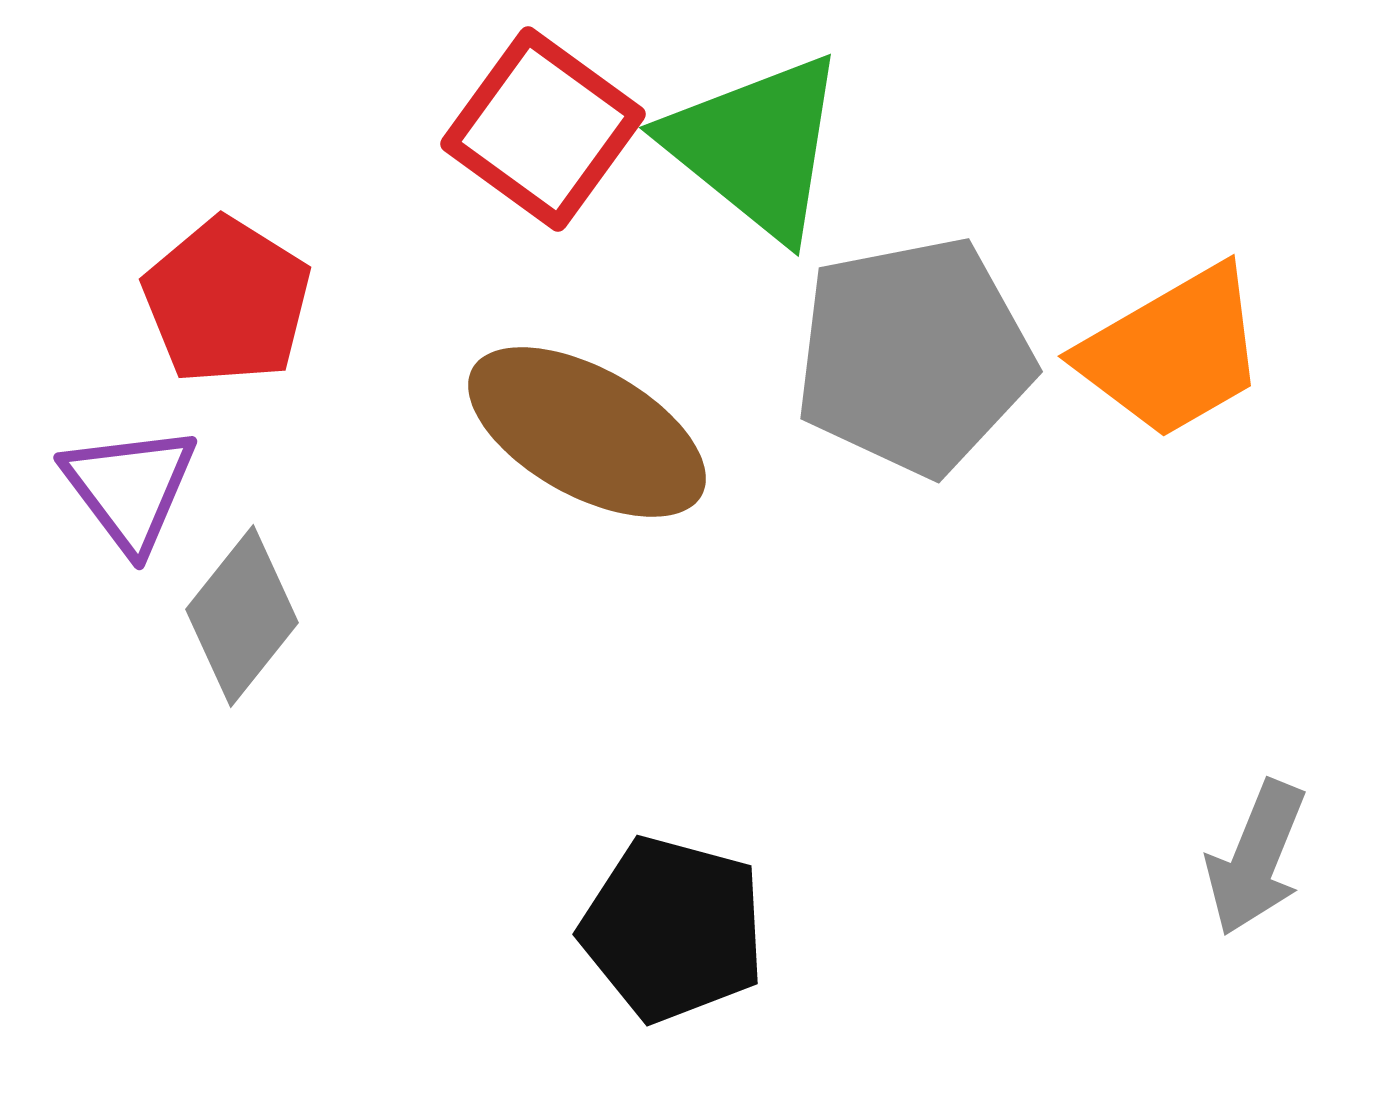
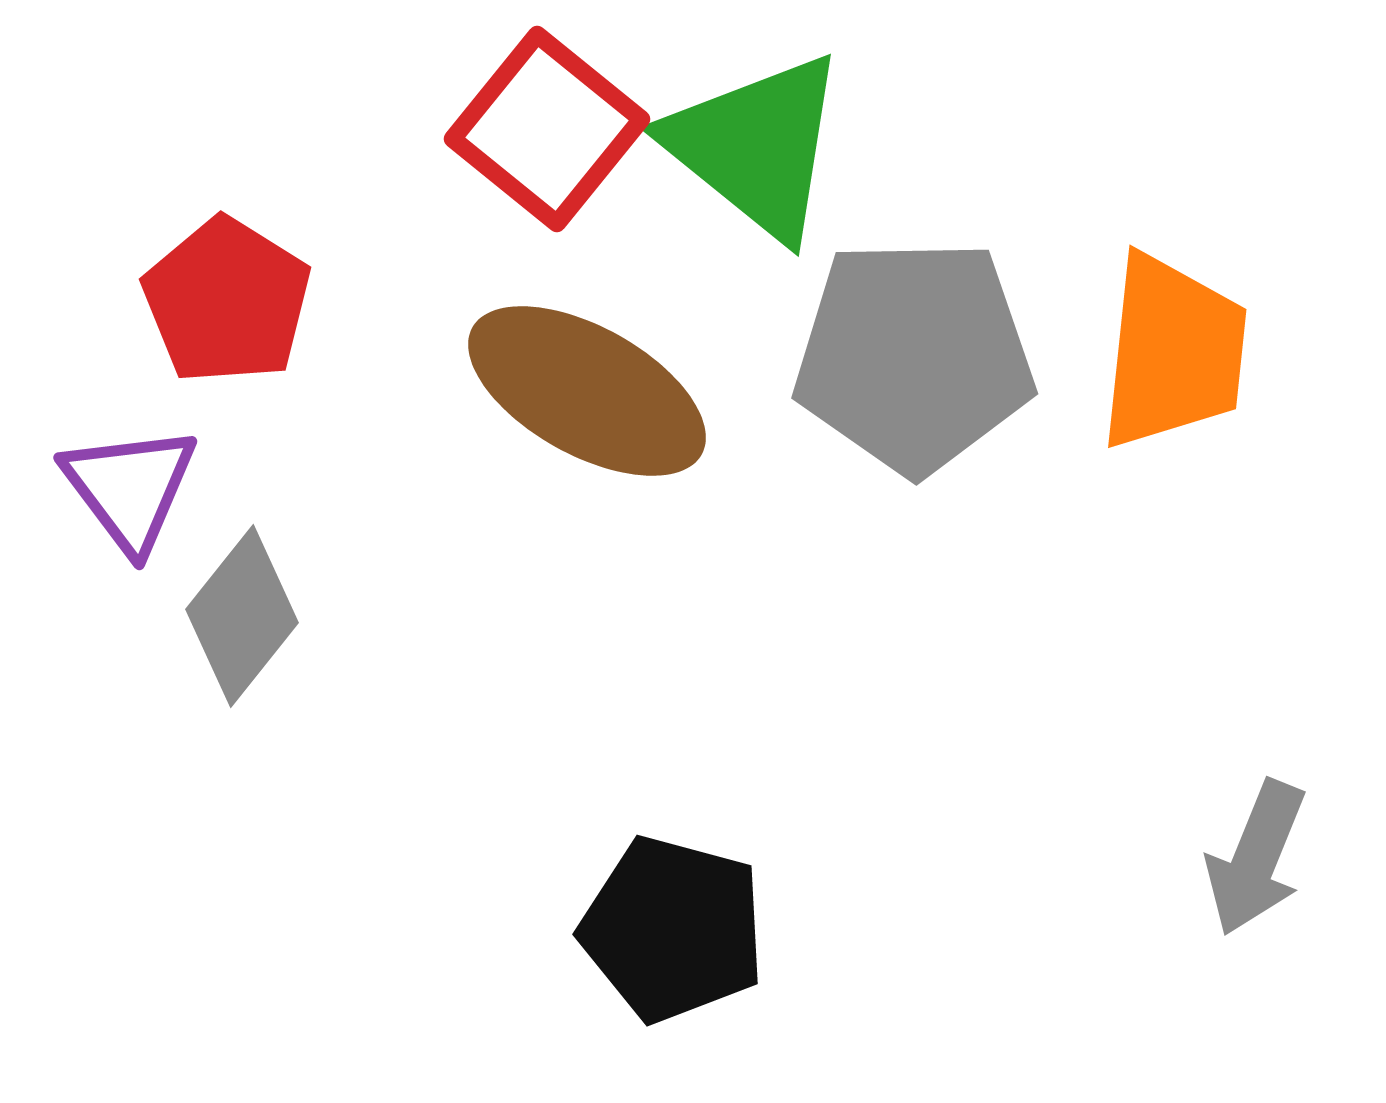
red square: moved 4 px right; rotated 3 degrees clockwise
orange trapezoid: rotated 54 degrees counterclockwise
gray pentagon: rotated 10 degrees clockwise
brown ellipse: moved 41 px up
